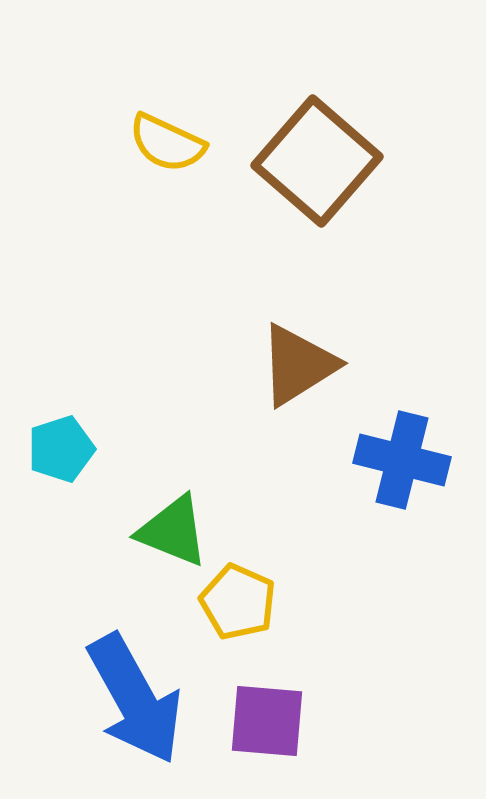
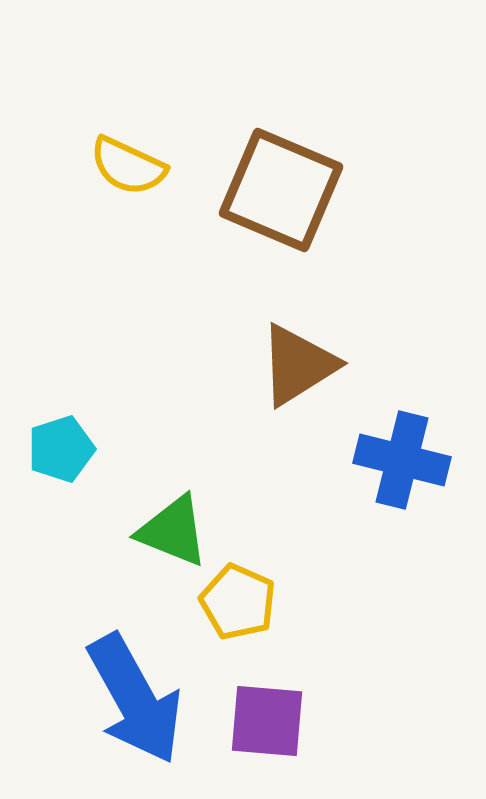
yellow semicircle: moved 39 px left, 23 px down
brown square: moved 36 px left, 29 px down; rotated 18 degrees counterclockwise
